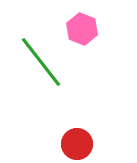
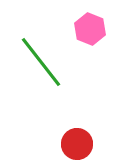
pink hexagon: moved 8 px right
